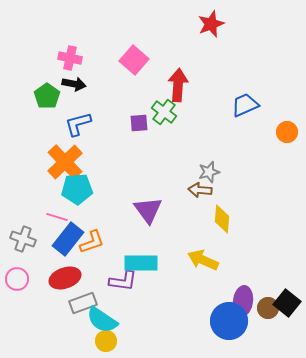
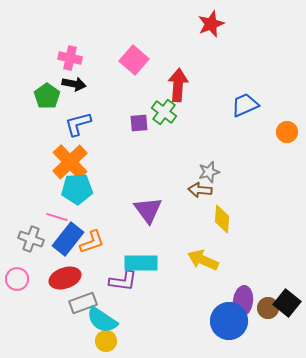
orange cross: moved 5 px right
gray cross: moved 8 px right
